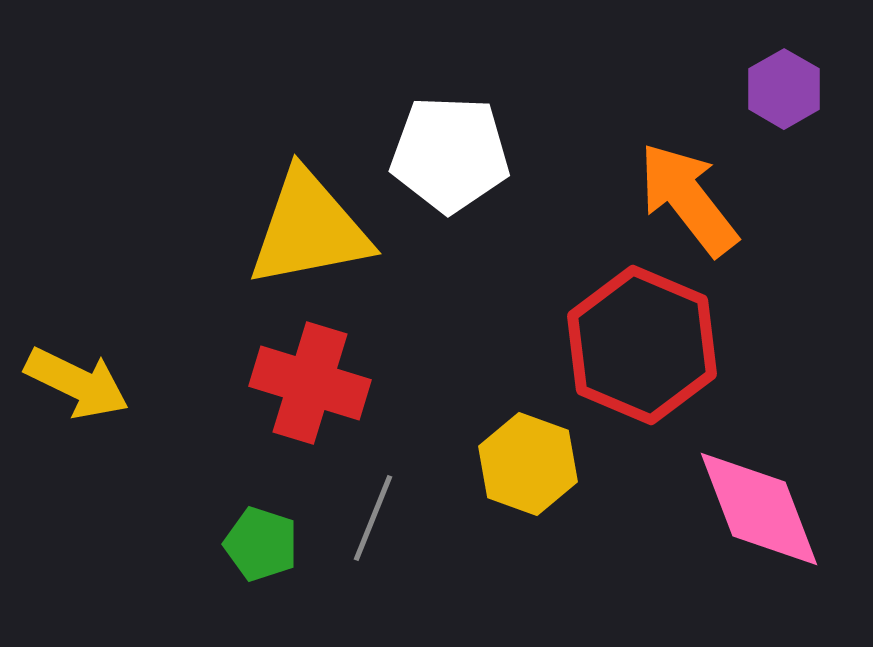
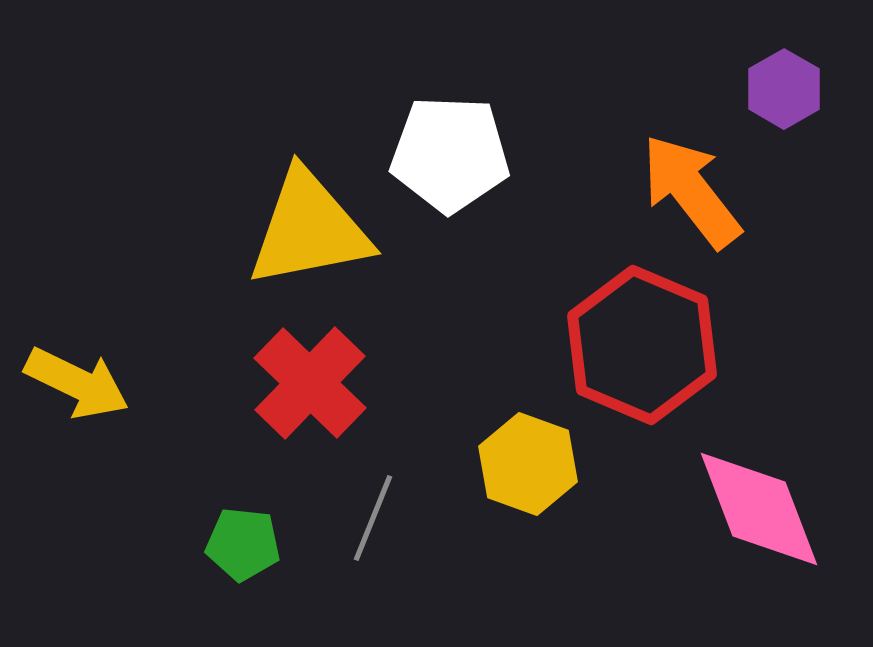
orange arrow: moved 3 px right, 8 px up
red cross: rotated 27 degrees clockwise
green pentagon: moved 18 px left; rotated 12 degrees counterclockwise
